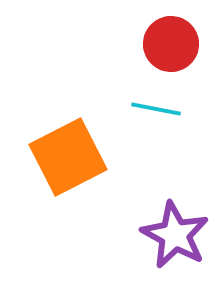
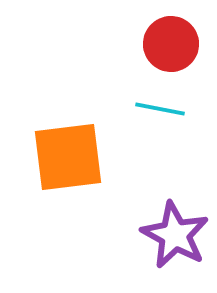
cyan line: moved 4 px right
orange square: rotated 20 degrees clockwise
